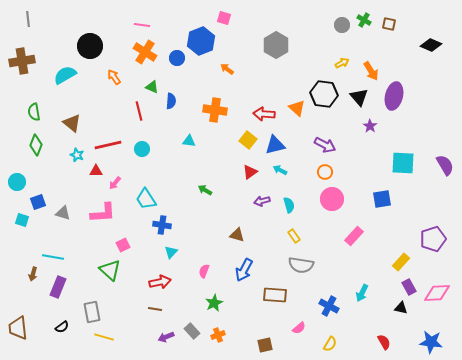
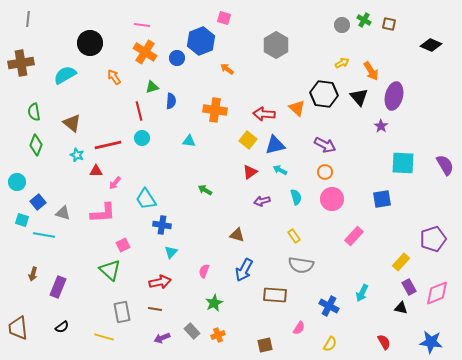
gray line at (28, 19): rotated 14 degrees clockwise
black circle at (90, 46): moved 3 px up
brown cross at (22, 61): moved 1 px left, 2 px down
green triangle at (152, 87): rotated 40 degrees counterclockwise
purple star at (370, 126): moved 11 px right
cyan circle at (142, 149): moved 11 px up
blue square at (38, 202): rotated 21 degrees counterclockwise
cyan semicircle at (289, 205): moved 7 px right, 8 px up
cyan line at (53, 257): moved 9 px left, 22 px up
pink diamond at (437, 293): rotated 20 degrees counterclockwise
gray rectangle at (92, 312): moved 30 px right
pink semicircle at (299, 328): rotated 16 degrees counterclockwise
purple arrow at (166, 337): moved 4 px left, 1 px down
